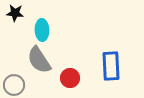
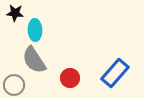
cyan ellipse: moved 7 px left
gray semicircle: moved 5 px left
blue rectangle: moved 4 px right, 7 px down; rotated 44 degrees clockwise
